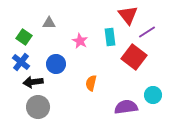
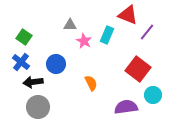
red triangle: rotated 30 degrees counterclockwise
gray triangle: moved 21 px right, 2 px down
purple line: rotated 18 degrees counterclockwise
cyan rectangle: moved 3 px left, 2 px up; rotated 30 degrees clockwise
pink star: moved 4 px right
red square: moved 4 px right, 12 px down
orange semicircle: rotated 140 degrees clockwise
